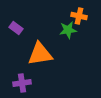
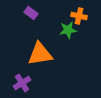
purple rectangle: moved 15 px right, 15 px up
purple cross: rotated 24 degrees counterclockwise
